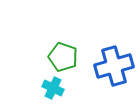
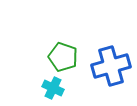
blue cross: moved 3 px left
